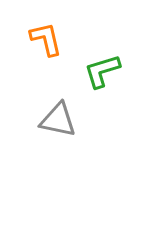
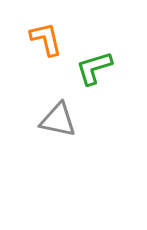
green L-shape: moved 8 px left, 3 px up
